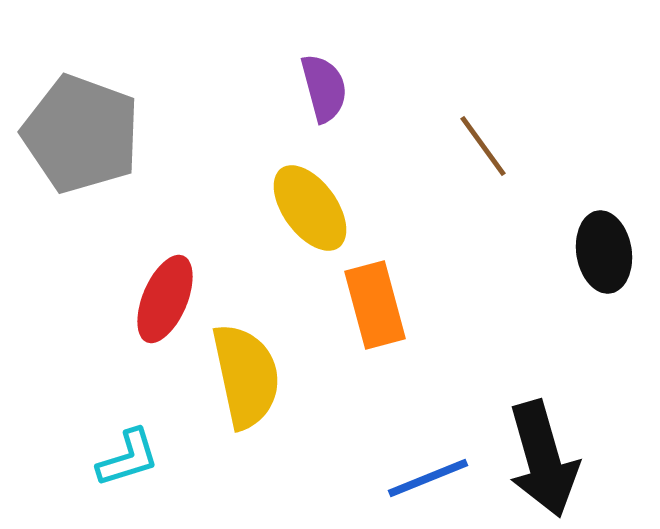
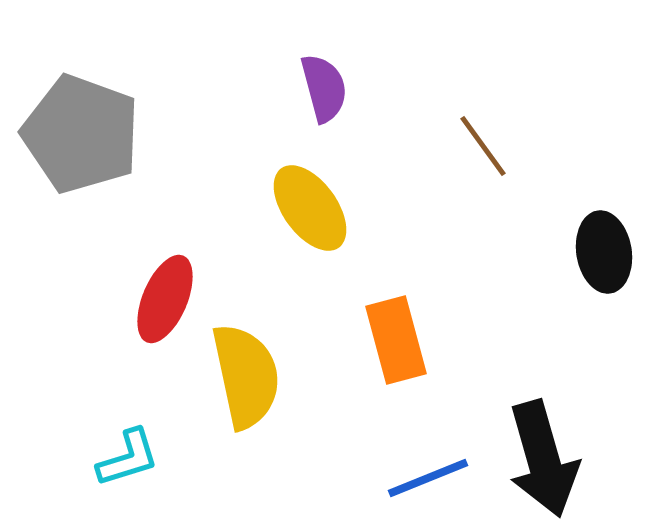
orange rectangle: moved 21 px right, 35 px down
